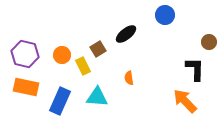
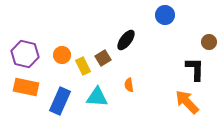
black ellipse: moved 6 px down; rotated 15 degrees counterclockwise
brown square: moved 5 px right, 9 px down
orange semicircle: moved 7 px down
orange arrow: moved 2 px right, 1 px down
